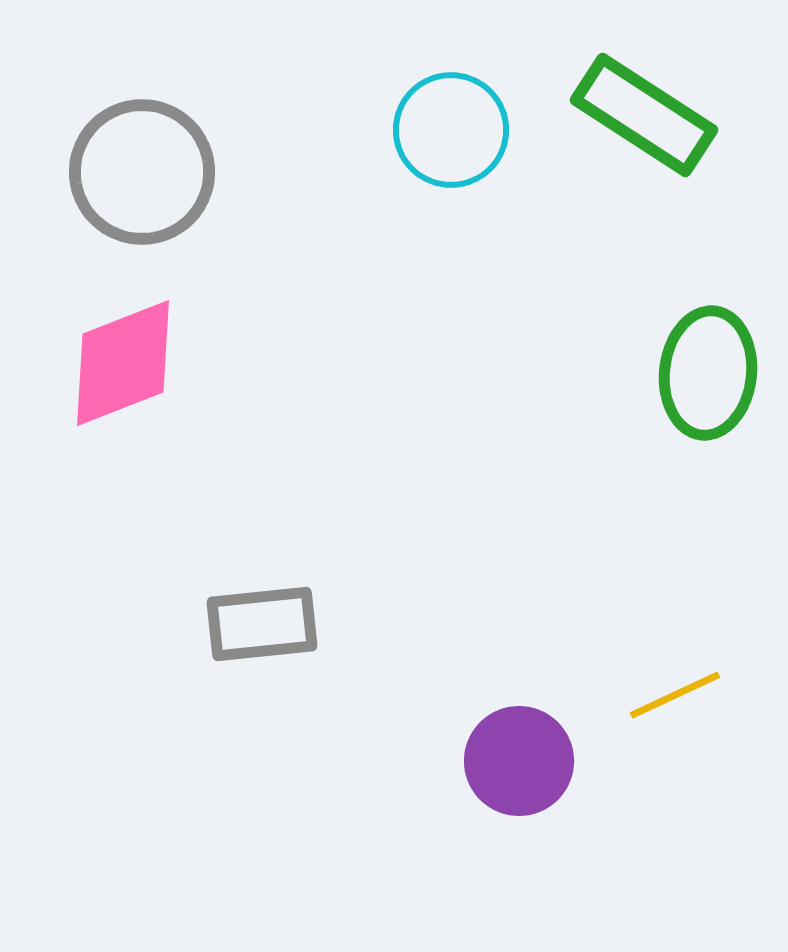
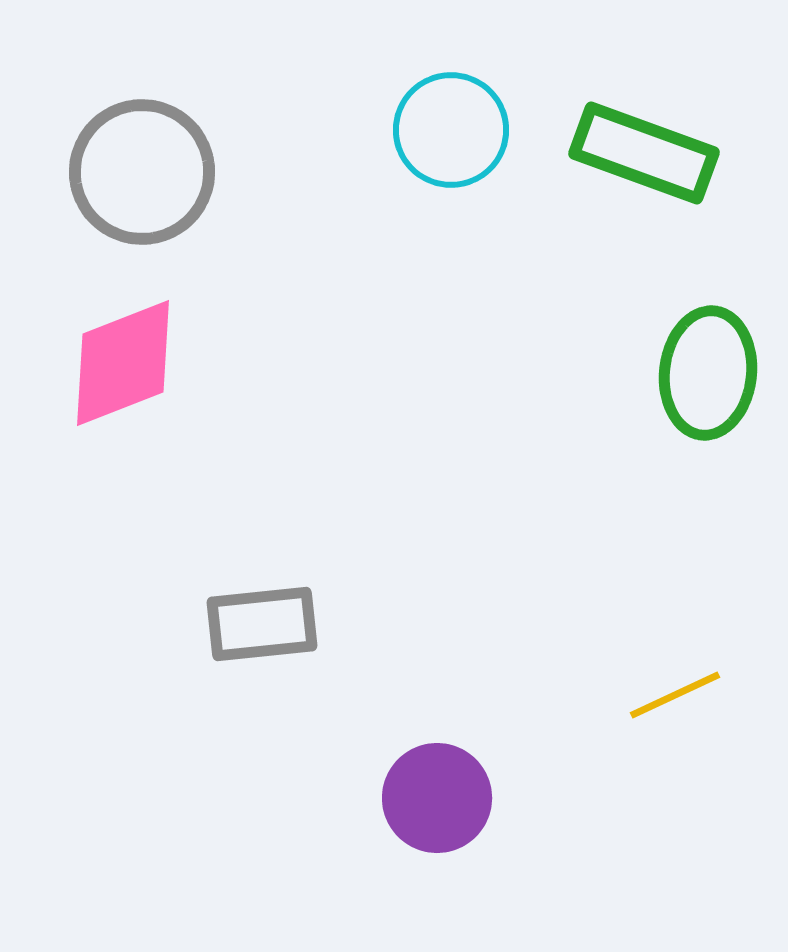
green rectangle: moved 38 px down; rotated 13 degrees counterclockwise
purple circle: moved 82 px left, 37 px down
